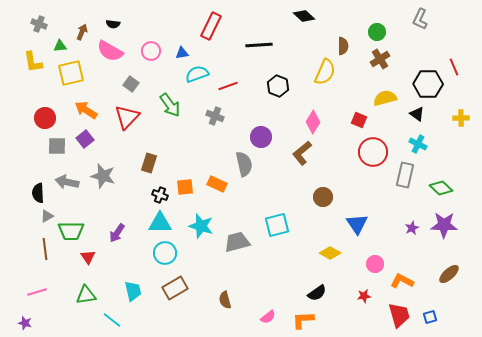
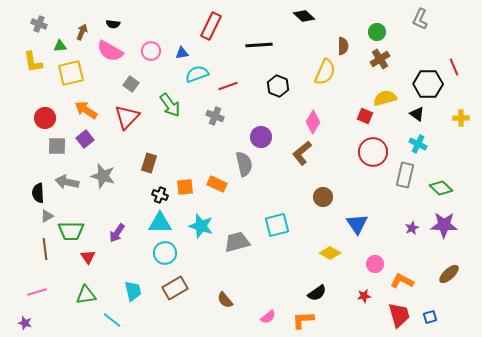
red square at (359, 120): moved 6 px right, 4 px up
brown semicircle at (225, 300): rotated 24 degrees counterclockwise
